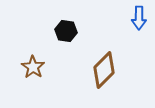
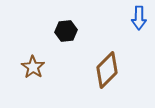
black hexagon: rotated 15 degrees counterclockwise
brown diamond: moved 3 px right
